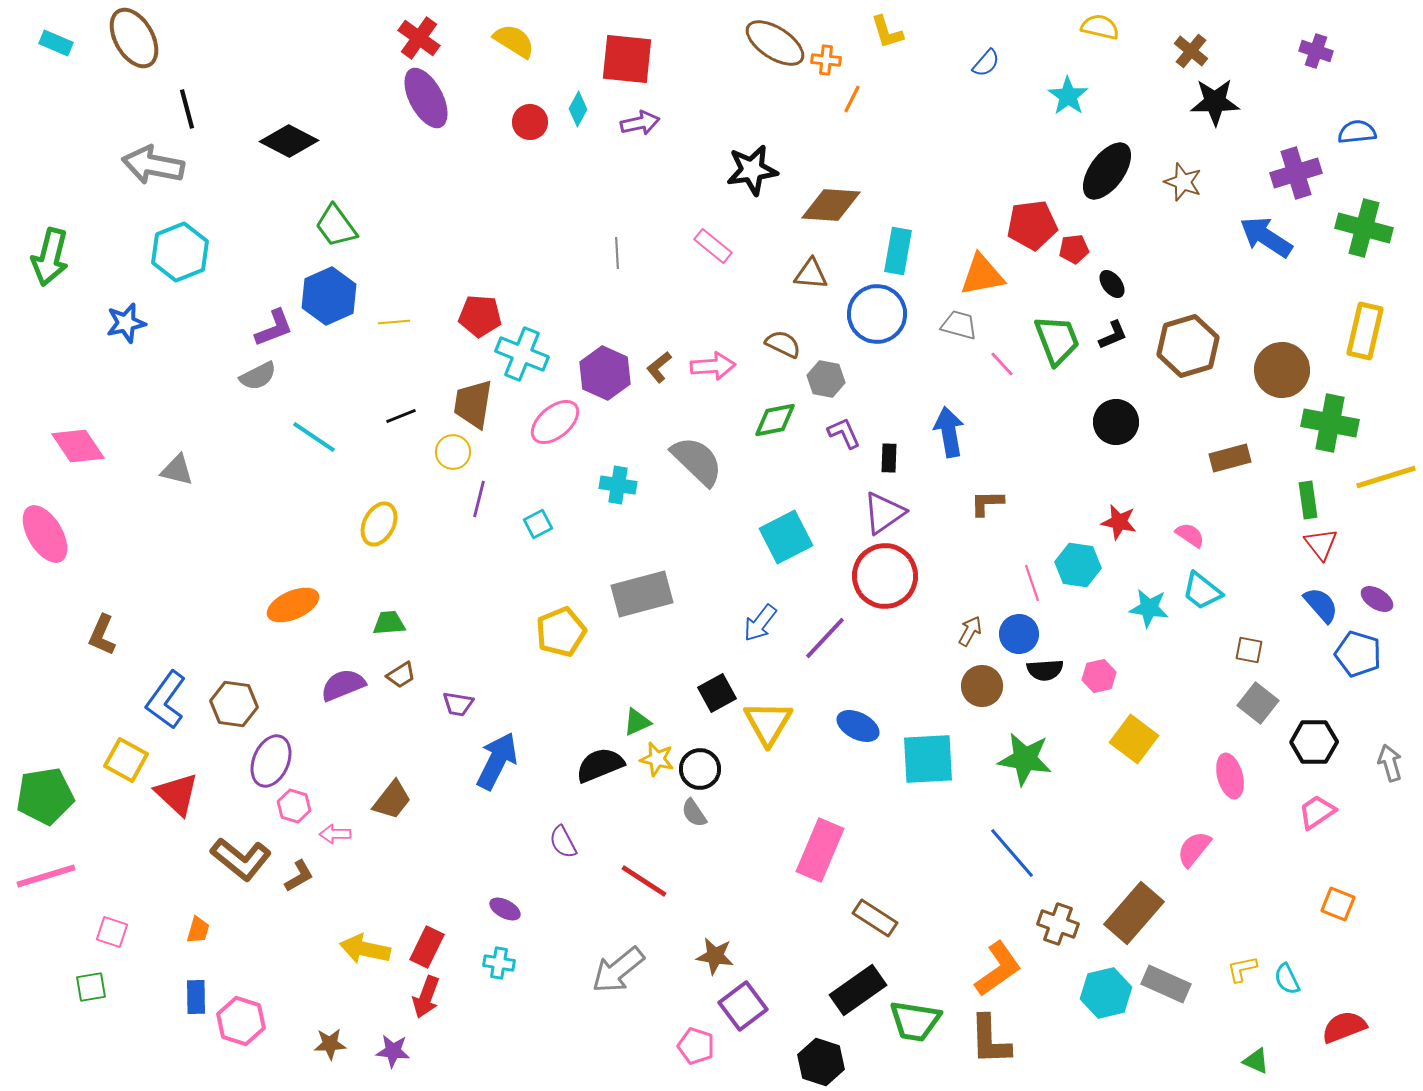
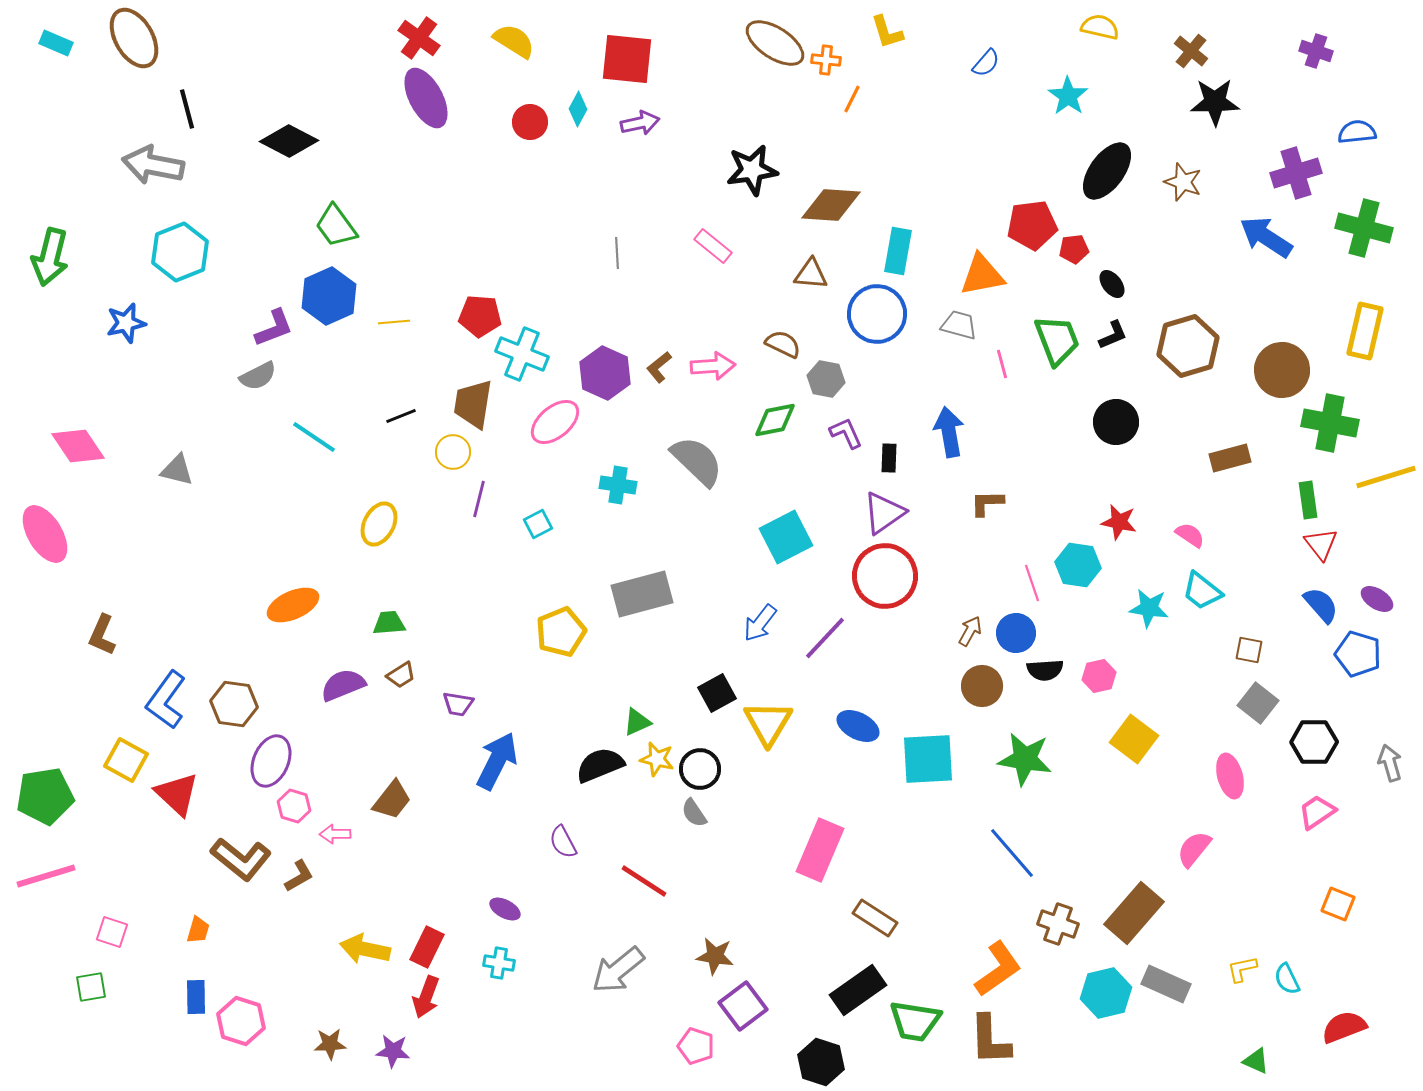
pink line at (1002, 364): rotated 28 degrees clockwise
purple L-shape at (844, 433): moved 2 px right
blue circle at (1019, 634): moved 3 px left, 1 px up
